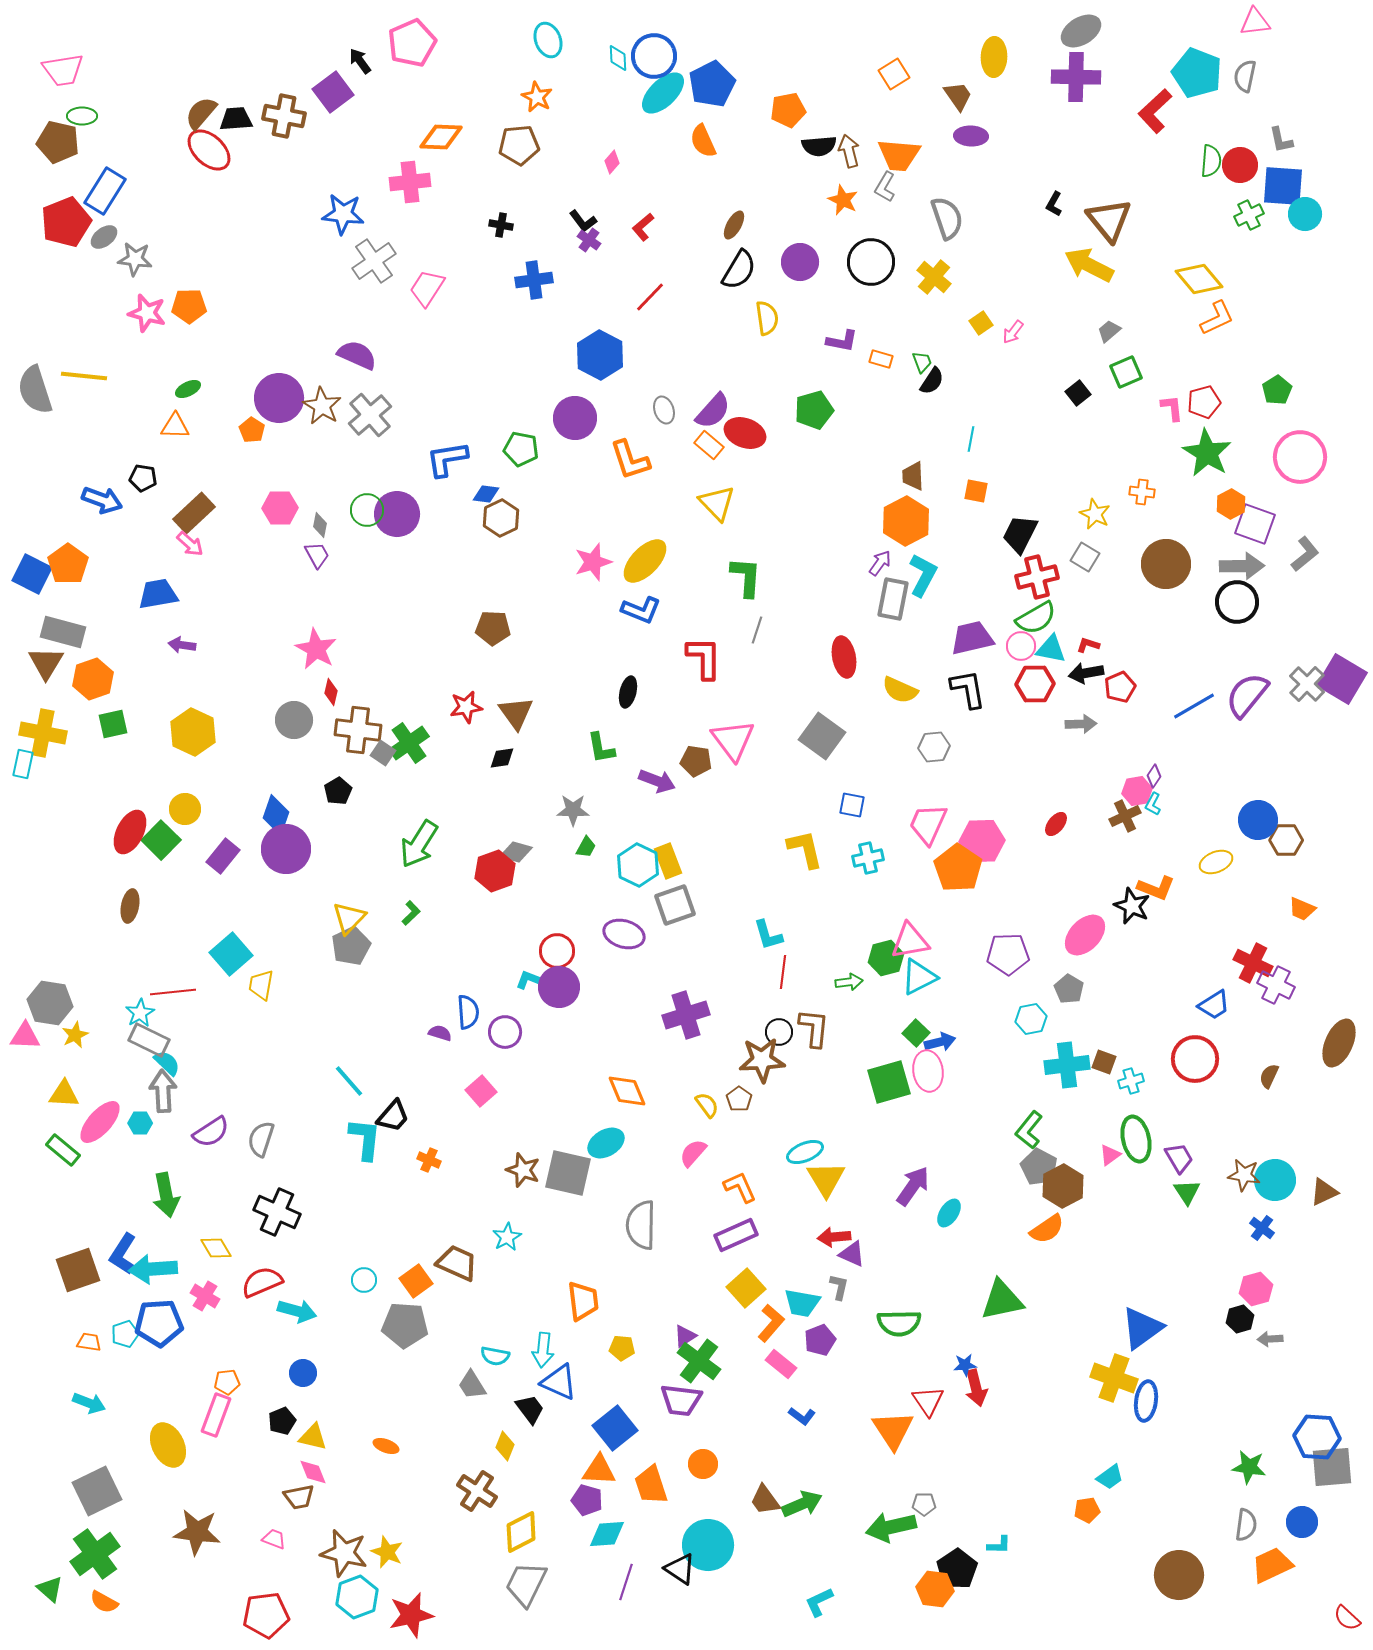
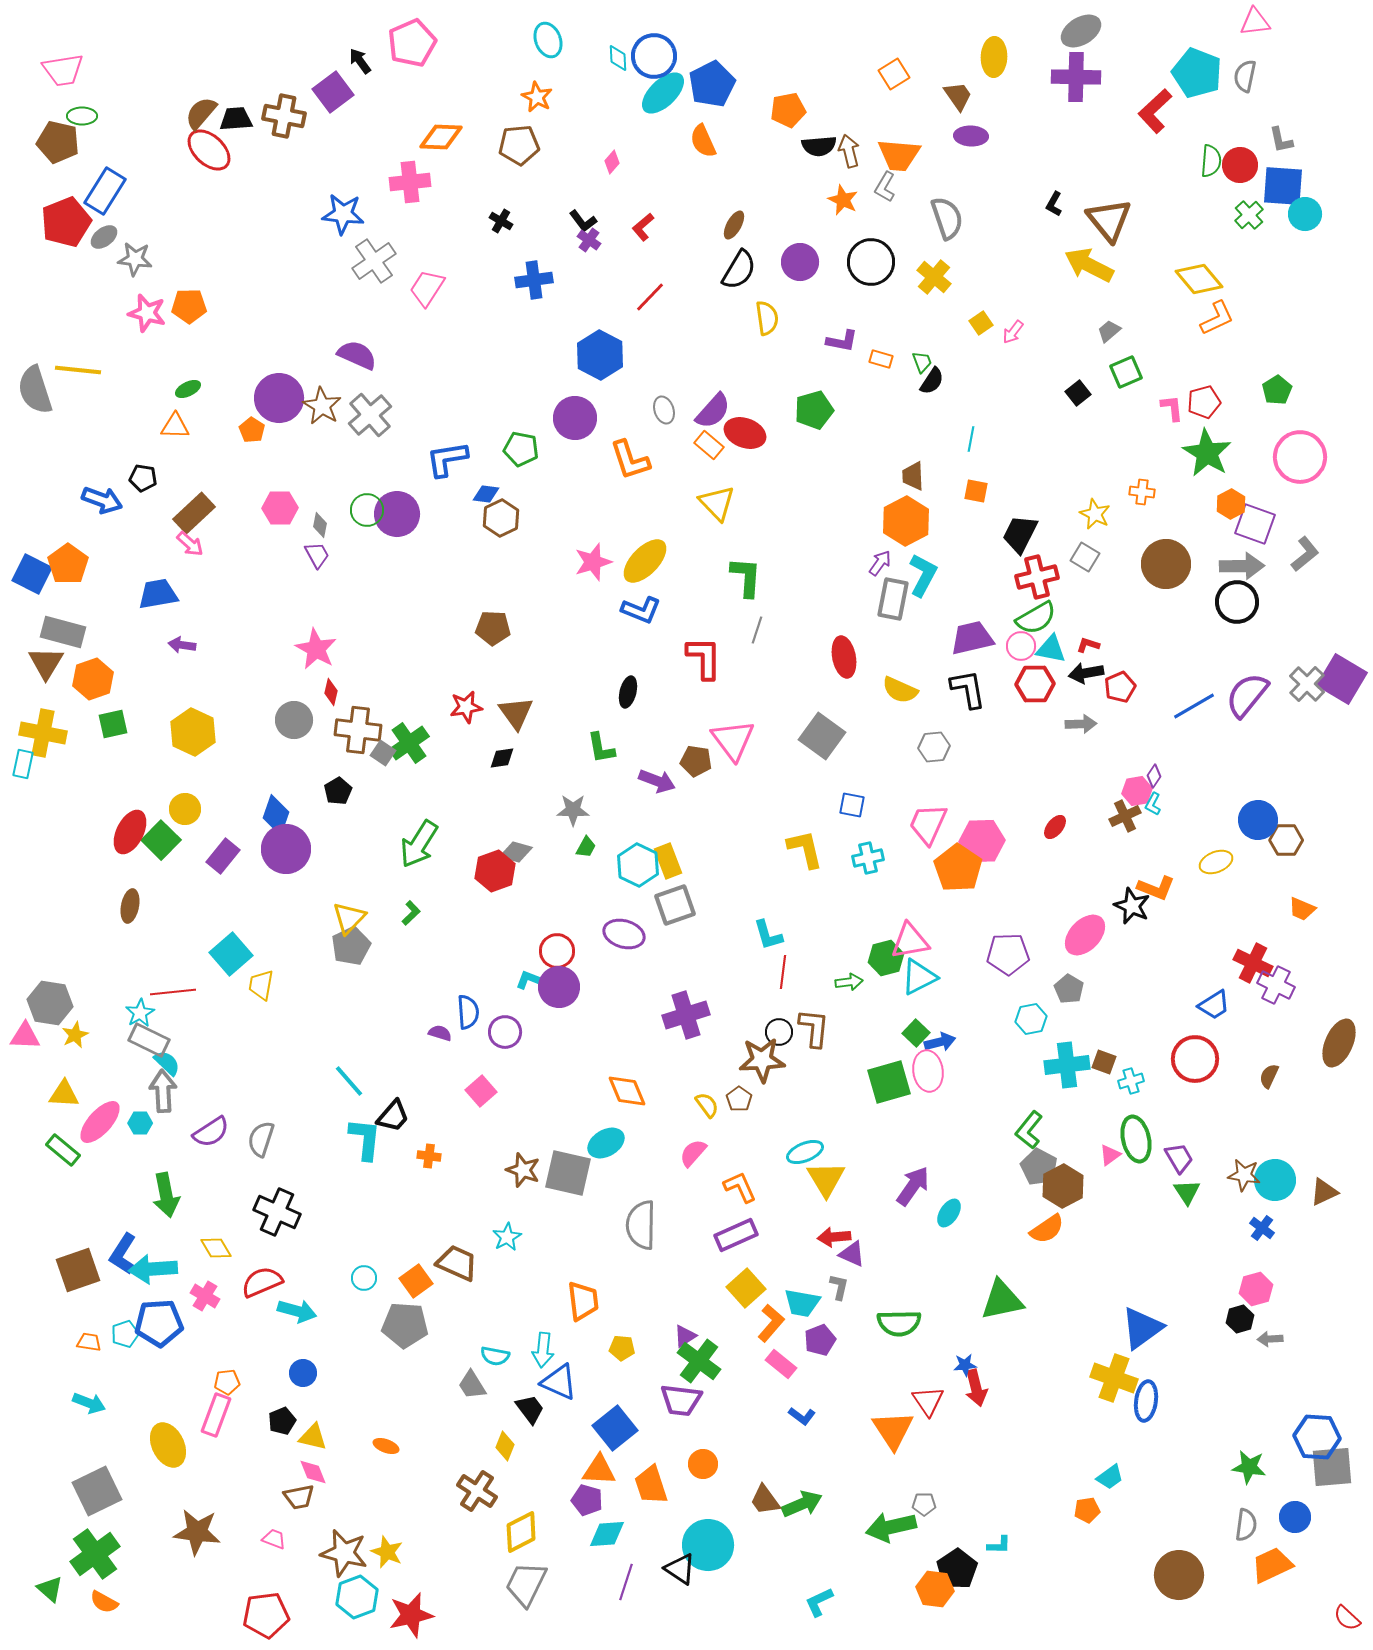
green cross at (1249, 215): rotated 16 degrees counterclockwise
black cross at (501, 225): moved 4 px up; rotated 20 degrees clockwise
yellow line at (84, 376): moved 6 px left, 6 px up
red ellipse at (1056, 824): moved 1 px left, 3 px down
orange cross at (429, 1160): moved 4 px up; rotated 15 degrees counterclockwise
cyan circle at (364, 1280): moved 2 px up
blue circle at (1302, 1522): moved 7 px left, 5 px up
